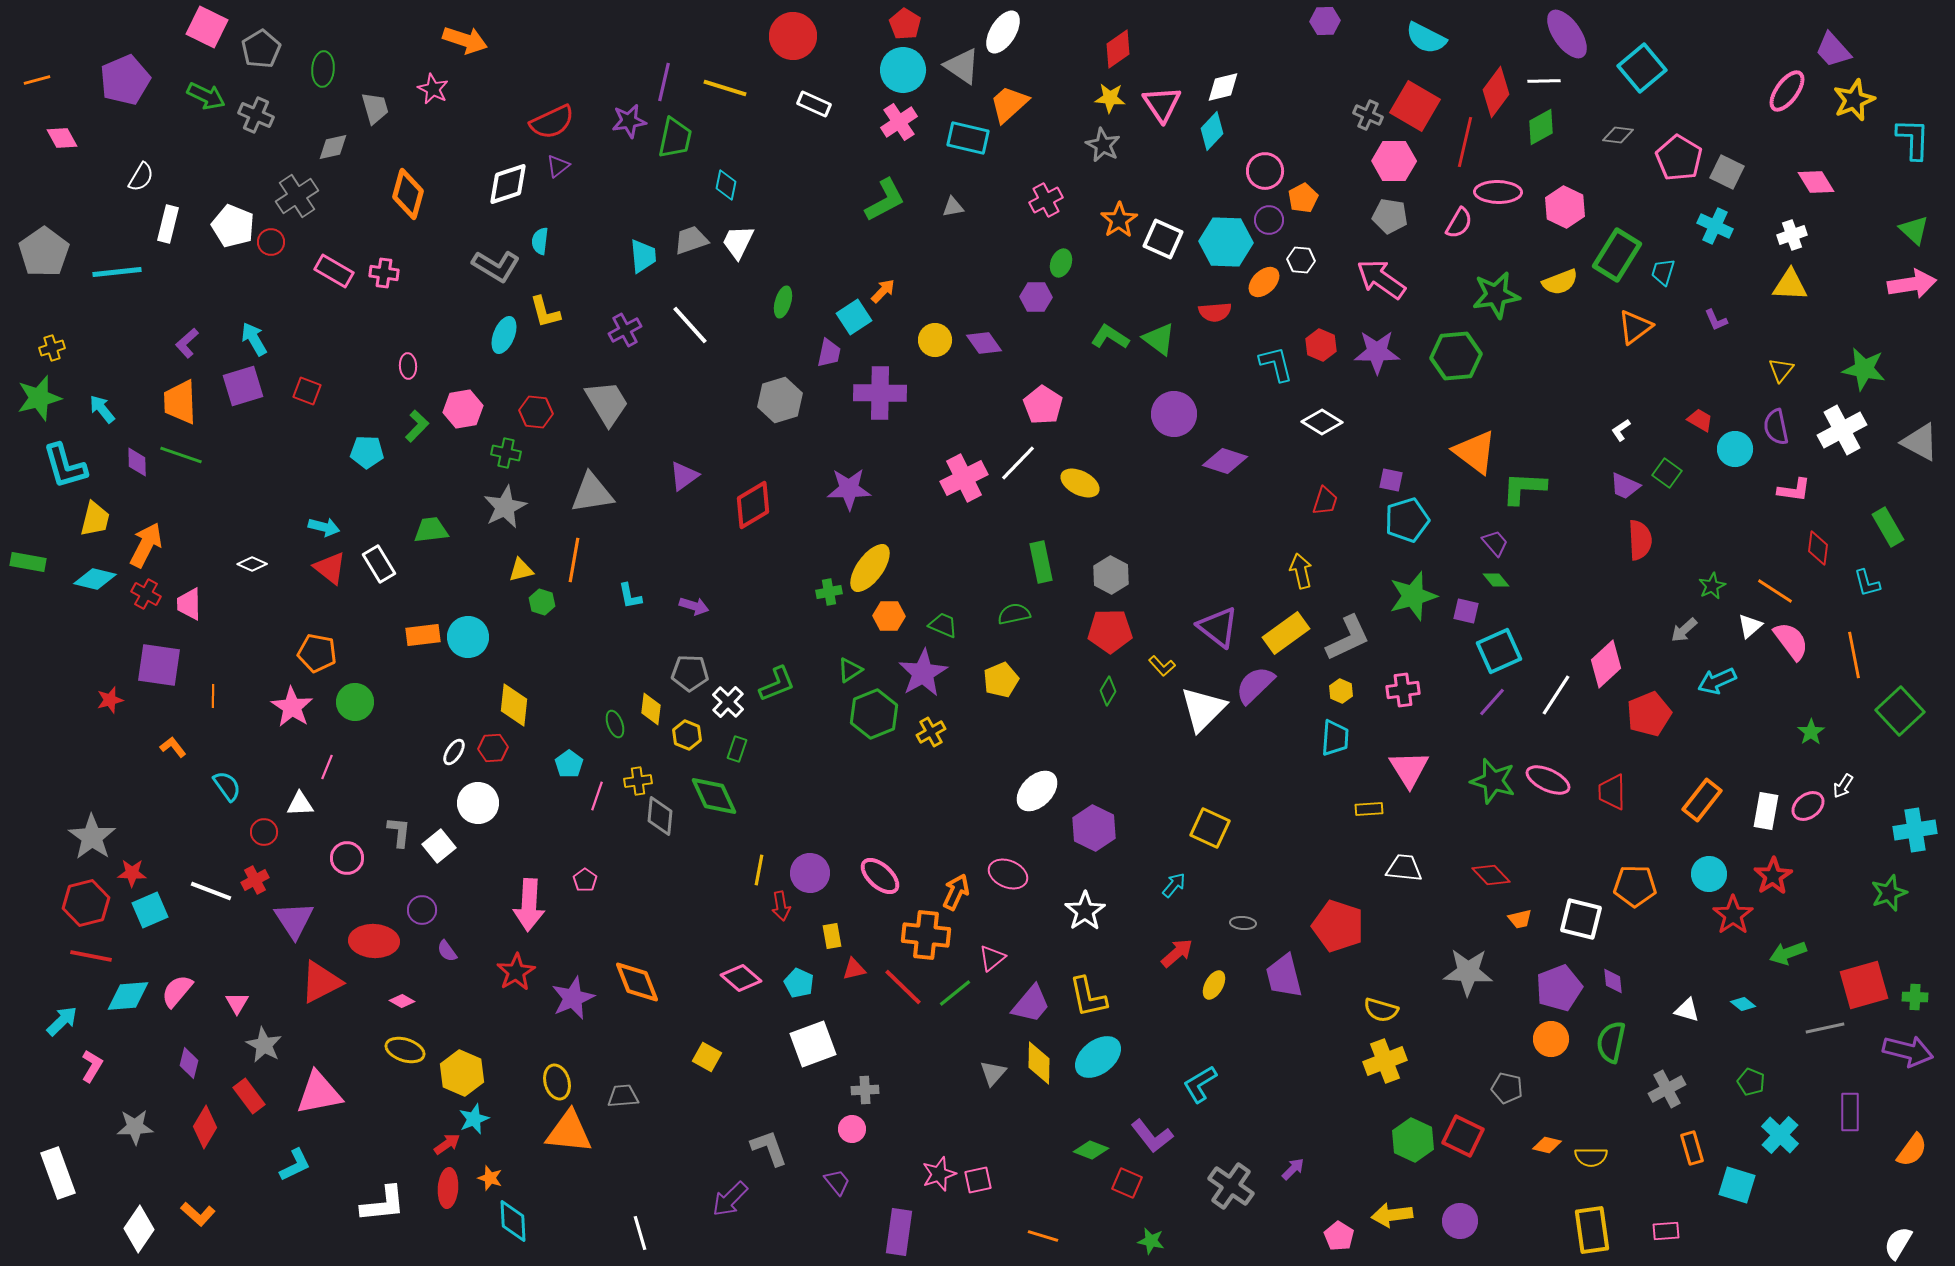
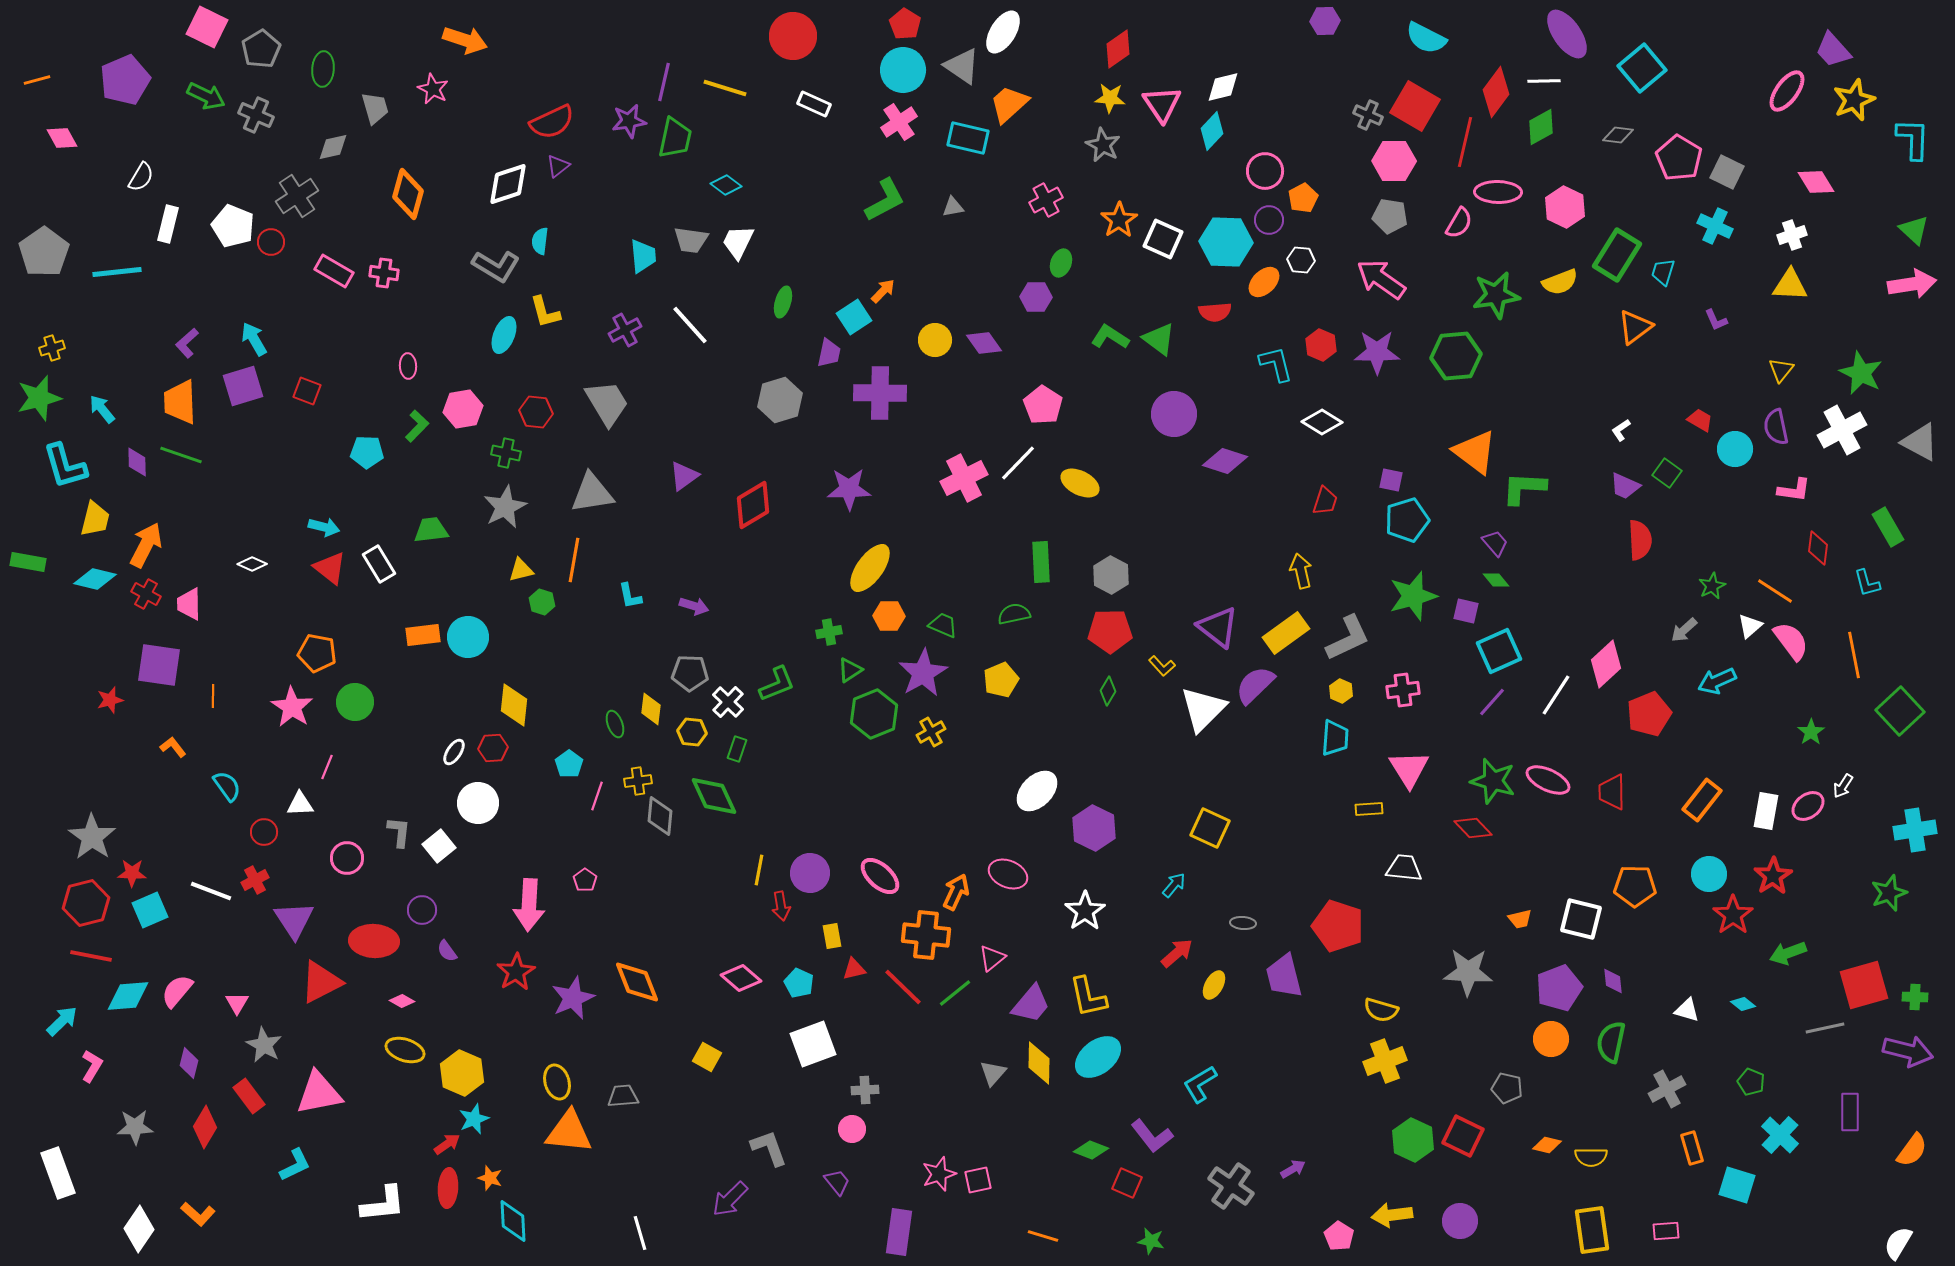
cyan diamond at (726, 185): rotated 64 degrees counterclockwise
gray trapezoid at (691, 240): rotated 153 degrees counterclockwise
green star at (1864, 369): moved 3 px left, 4 px down; rotated 15 degrees clockwise
green rectangle at (1041, 562): rotated 9 degrees clockwise
green cross at (829, 592): moved 40 px down
yellow hexagon at (687, 735): moved 5 px right, 3 px up; rotated 16 degrees counterclockwise
red diamond at (1491, 875): moved 18 px left, 47 px up
purple arrow at (1293, 1169): rotated 15 degrees clockwise
